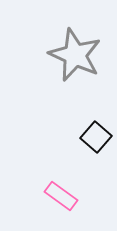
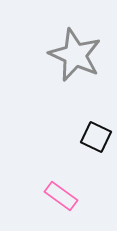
black square: rotated 16 degrees counterclockwise
